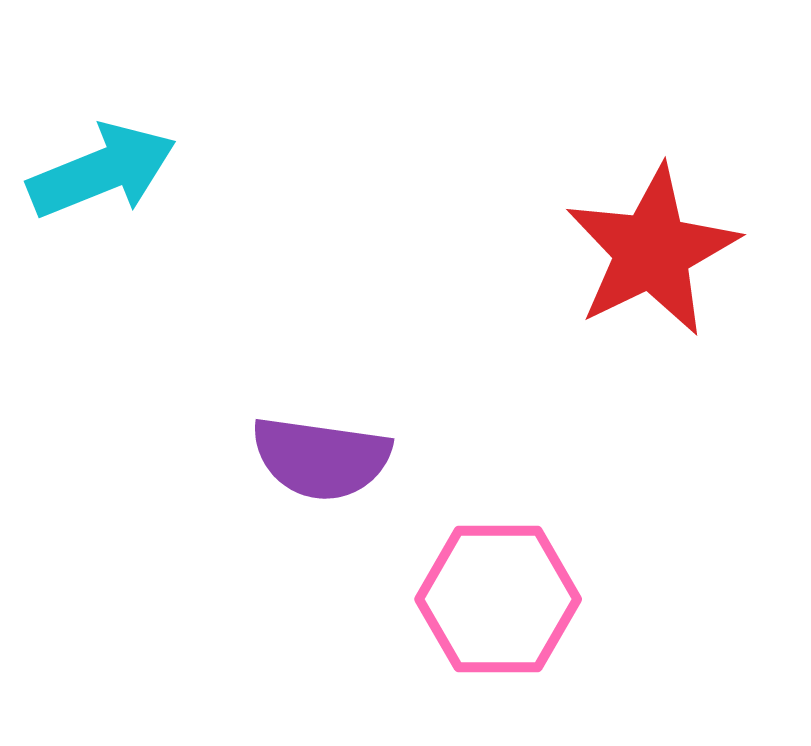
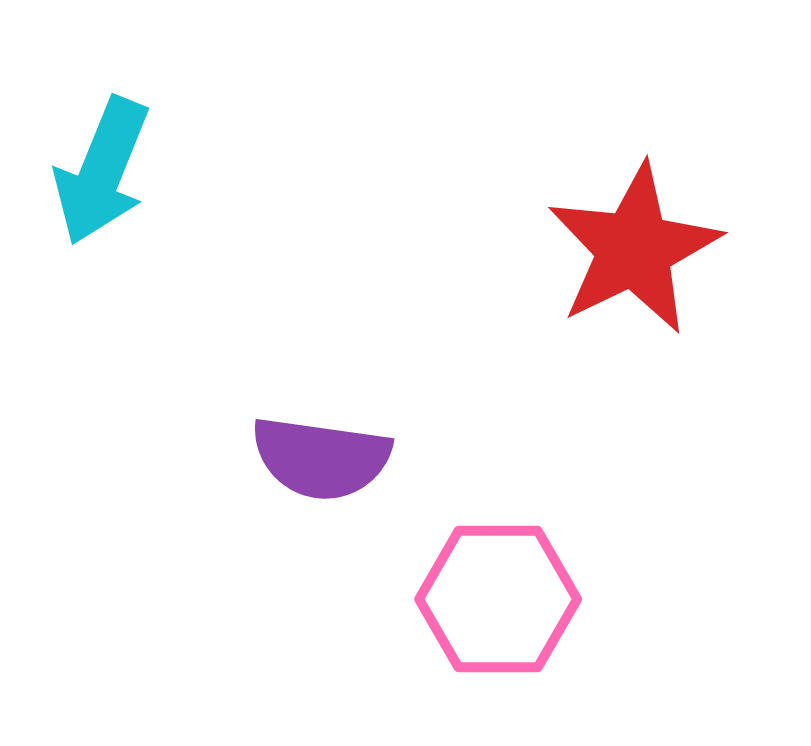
cyan arrow: rotated 134 degrees clockwise
red star: moved 18 px left, 2 px up
